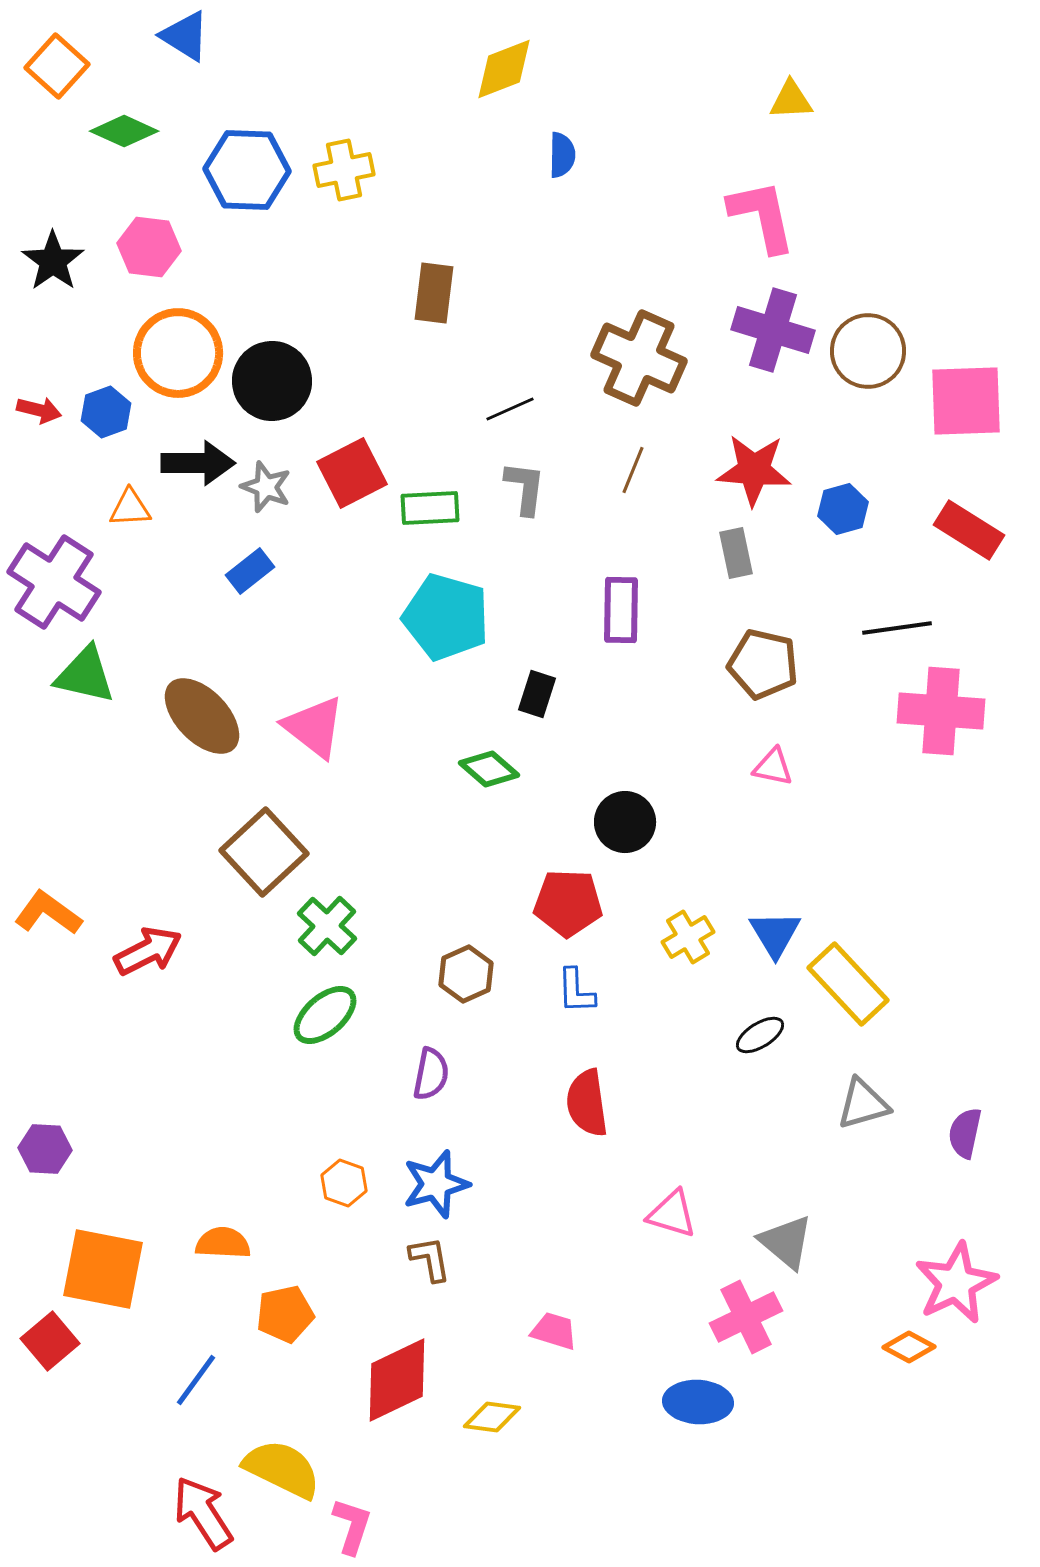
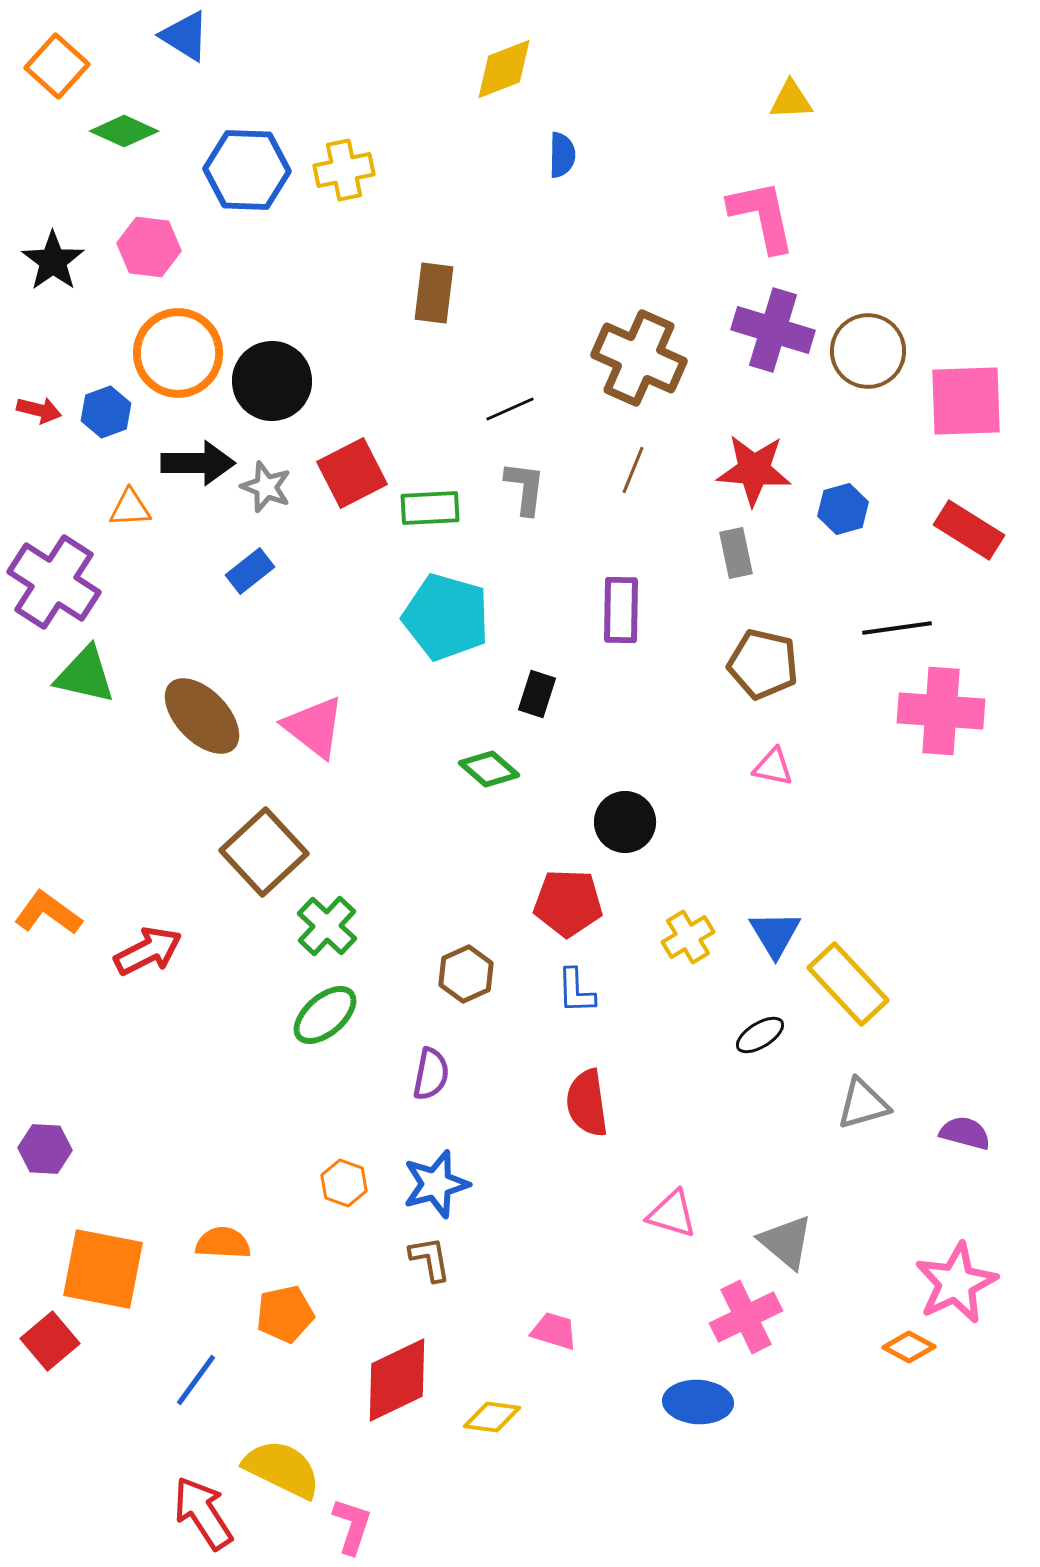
purple semicircle at (965, 1133): rotated 93 degrees clockwise
